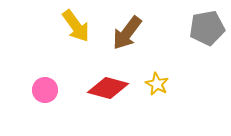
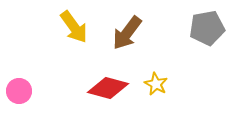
yellow arrow: moved 2 px left, 1 px down
yellow star: moved 1 px left
pink circle: moved 26 px left, 1 px down
